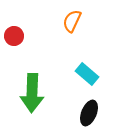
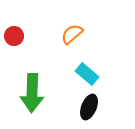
orange semicircle: moved 13 px down; rotated 25 degrees clockwise
black ellipse: moved 6 px up
